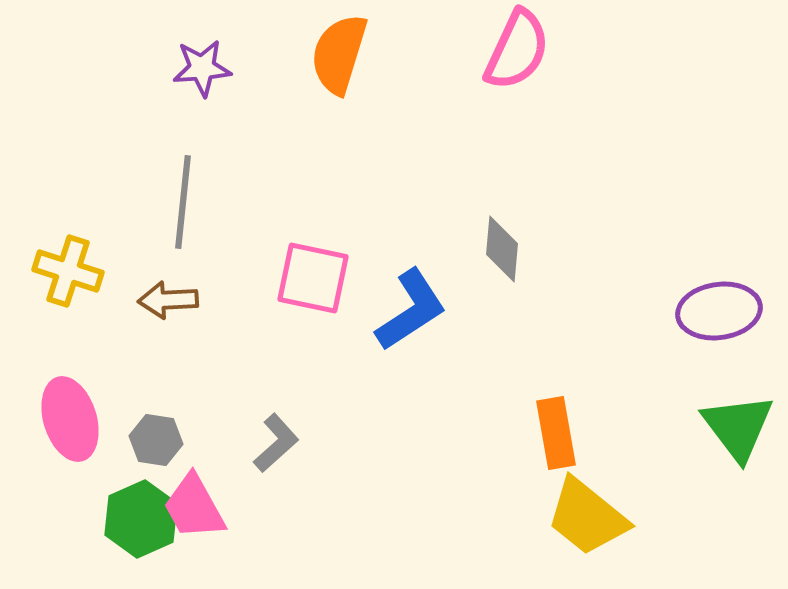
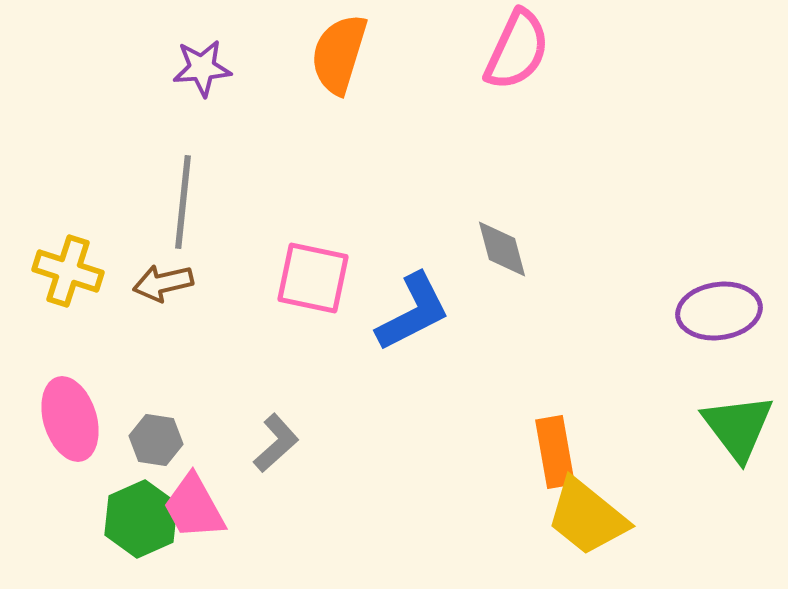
gray diamond: rotated 20 degrees counterclockwise
brown arrow: moved 5 px left, 17 px up; rotated 10 degrees counterclockwise
blue L-shape: moved 2 px right, 2 px down; rotated 6 degrees clockwise
orange rectangle: moved 1 px left, 19 px down
